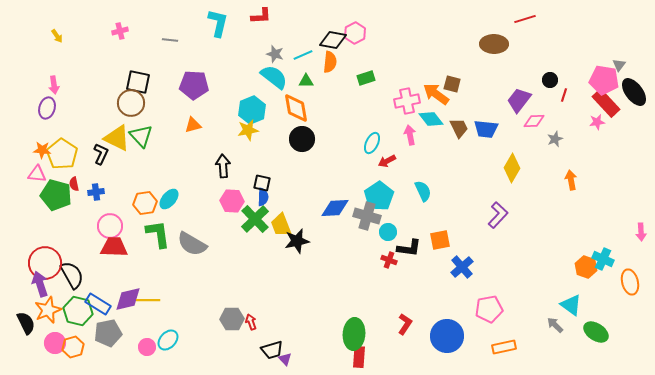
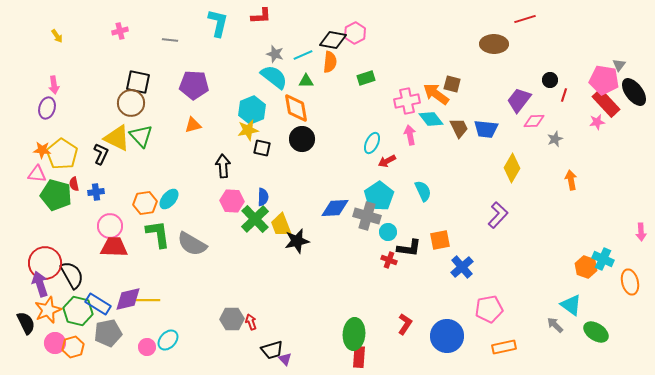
black square at (262, 183): moved 35 px up
